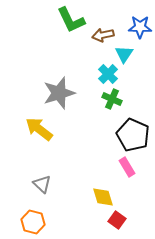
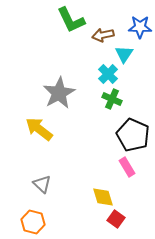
gray star: rotated 12 degrees counterclockwise
red square: moved 1 px left, 1 px up
